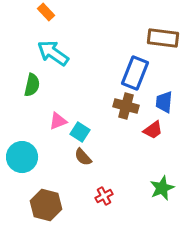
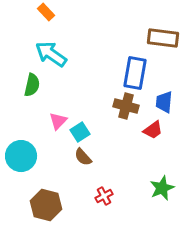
cyan arrow: moved 2 px left, 1 px down
blue rectangle: rotated 12 degrees counterclockwise
pink triangle: rotated 24 degrees counterclockwise
cyan square: rotated 24 degrees clockwise
cyan circle: moved 1 px left, 1 px up
